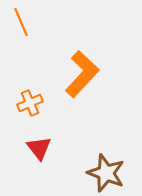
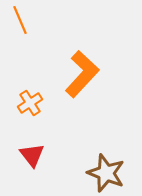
orange line: moved 1 px left, 2 px up
orange cross: rotated 10 degrees counterclockwise
red triangle: moved 7 px left, 7 px down
